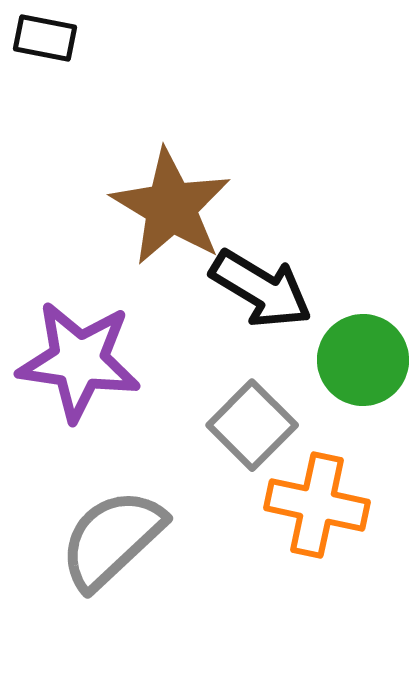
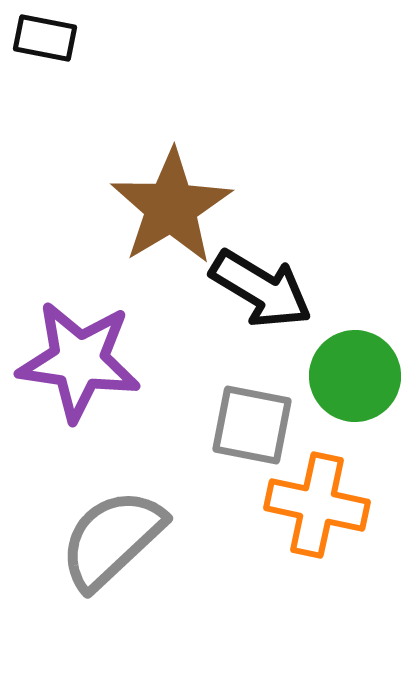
brown star: rotated 10 degrees clockwise
green circle: moved 8 px left, 16 px down
gray square: rotated 34 degrees counterclockwise
